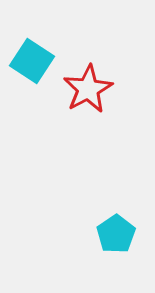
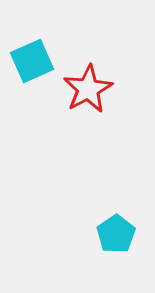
cyan square: rotated 33 degrees clockwise
